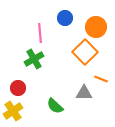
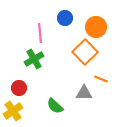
red circle: moved 1 px right
